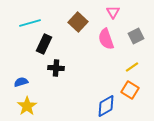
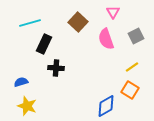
yellow star: rotated 18 degrees counterclockwise
